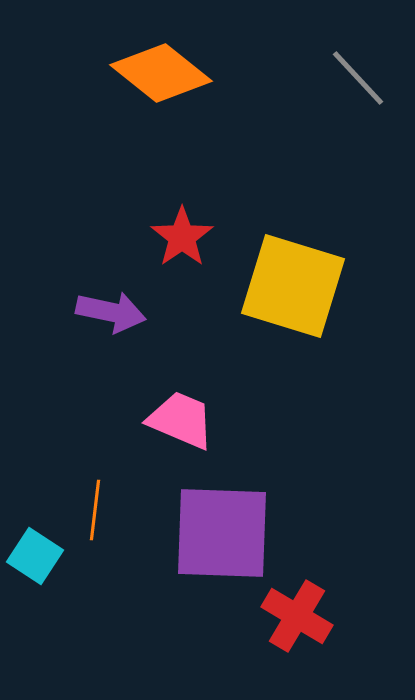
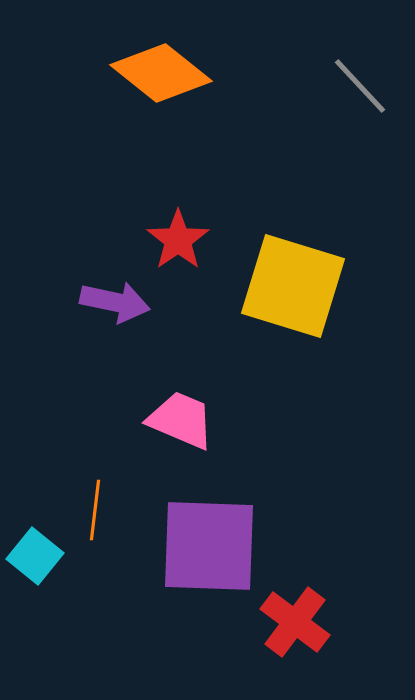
gray line: moved 2 px right, 8 px down
red star: moved 4 px left, 3 px down
purple arrow: moved 4 px right, 10 px up
purple square: moved 13 px left, 13 px down
cyan square: rotated 6 degrees clockwise
red cross: moved 2 px left, 6 px down; rotated 6 degrees clockwise
